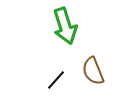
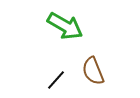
green arrow: rotated 42 degrees counterclockwise
